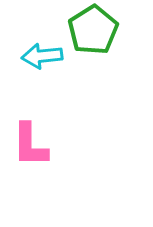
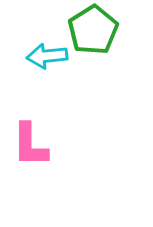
cyan arrow: moved 5 px right
